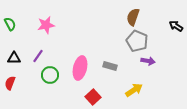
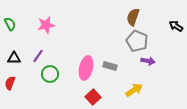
pink ellipse: moved 6 px right
green circle: moved 1 px up
